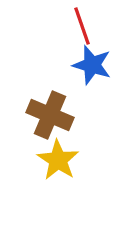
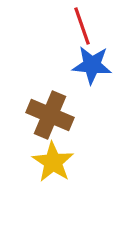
blue star: rotated 12 degrees counterclockwise
yellow star: moved 5 px left, 2 px down
